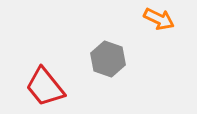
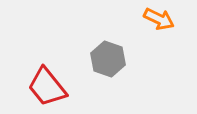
red trapezoid: moved 2 px right
